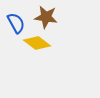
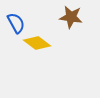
brown star: moved 25 px right
